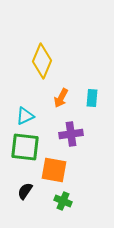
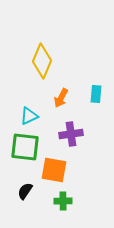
cyan rectangle: moved 4 px right, 4 px up
cyan triangle: moved 4 px right
green cross: rotated 24 degrees counterclockwise
